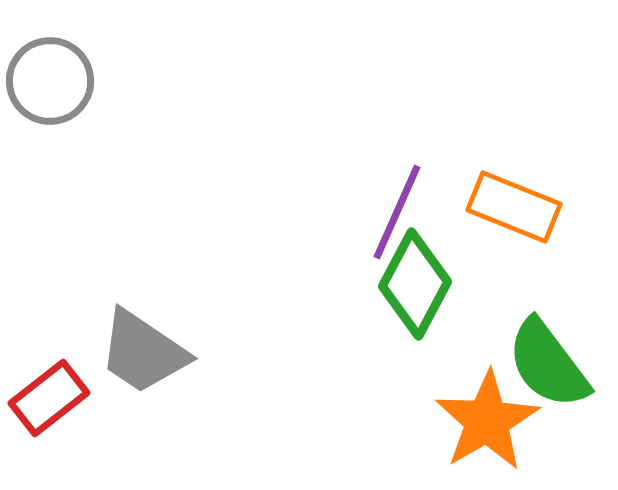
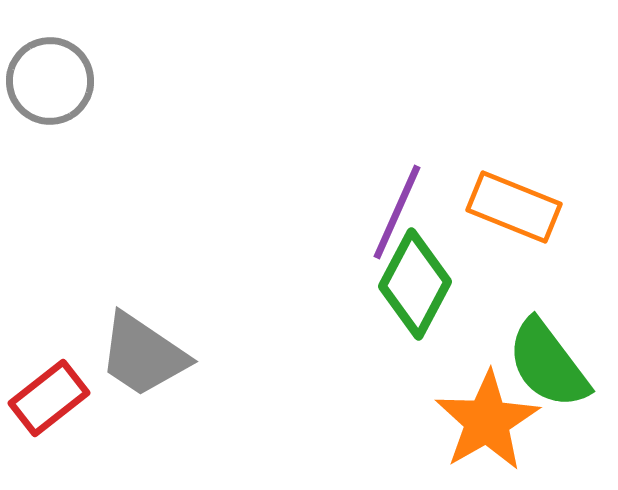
gray trapezoid: moved 3 px down
